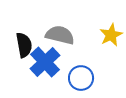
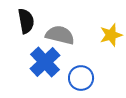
yellow star: rotated 10 degrees clockwise
black semicircle: moved 2 px right, 24 px up
